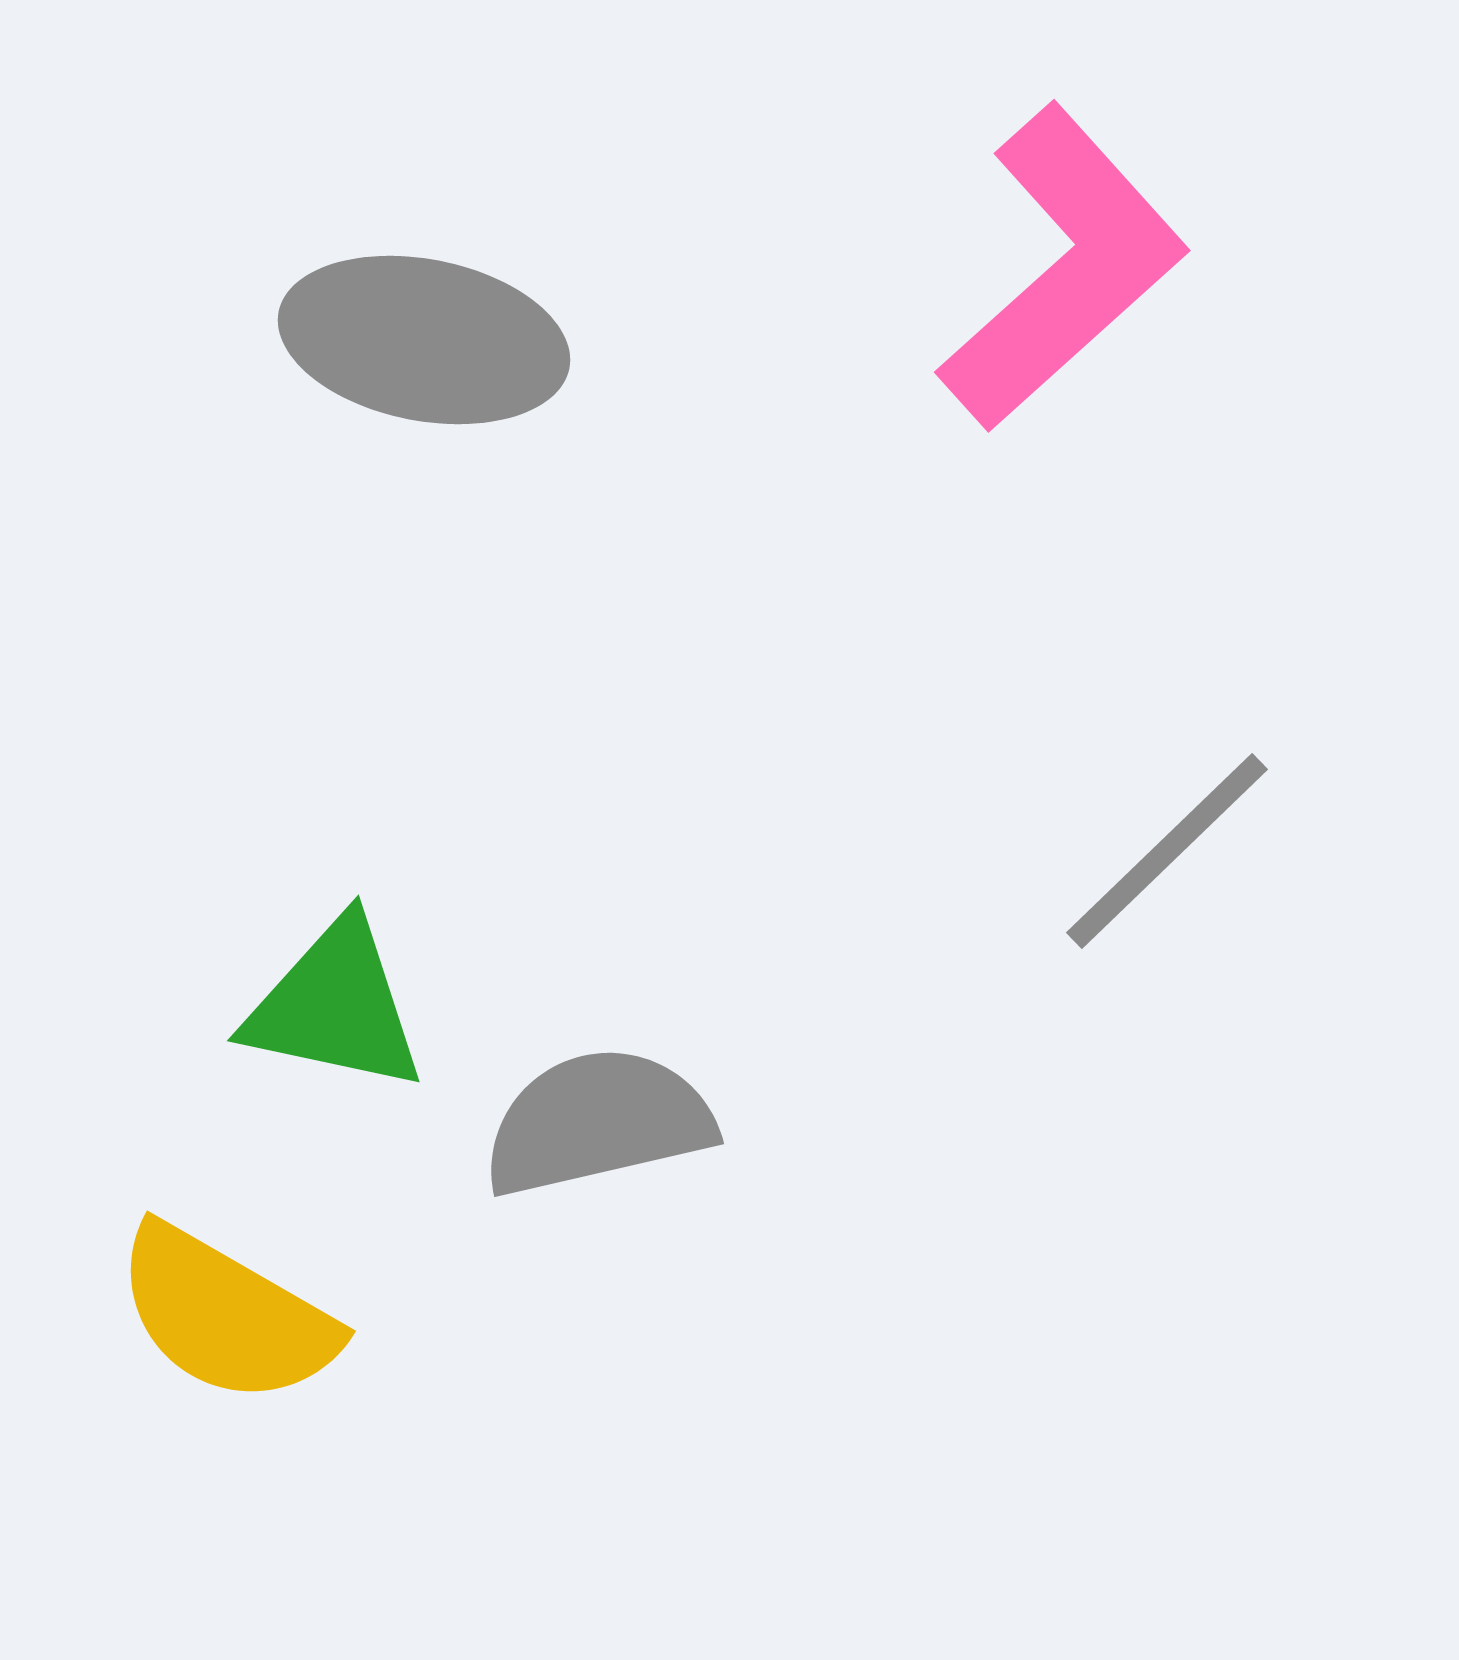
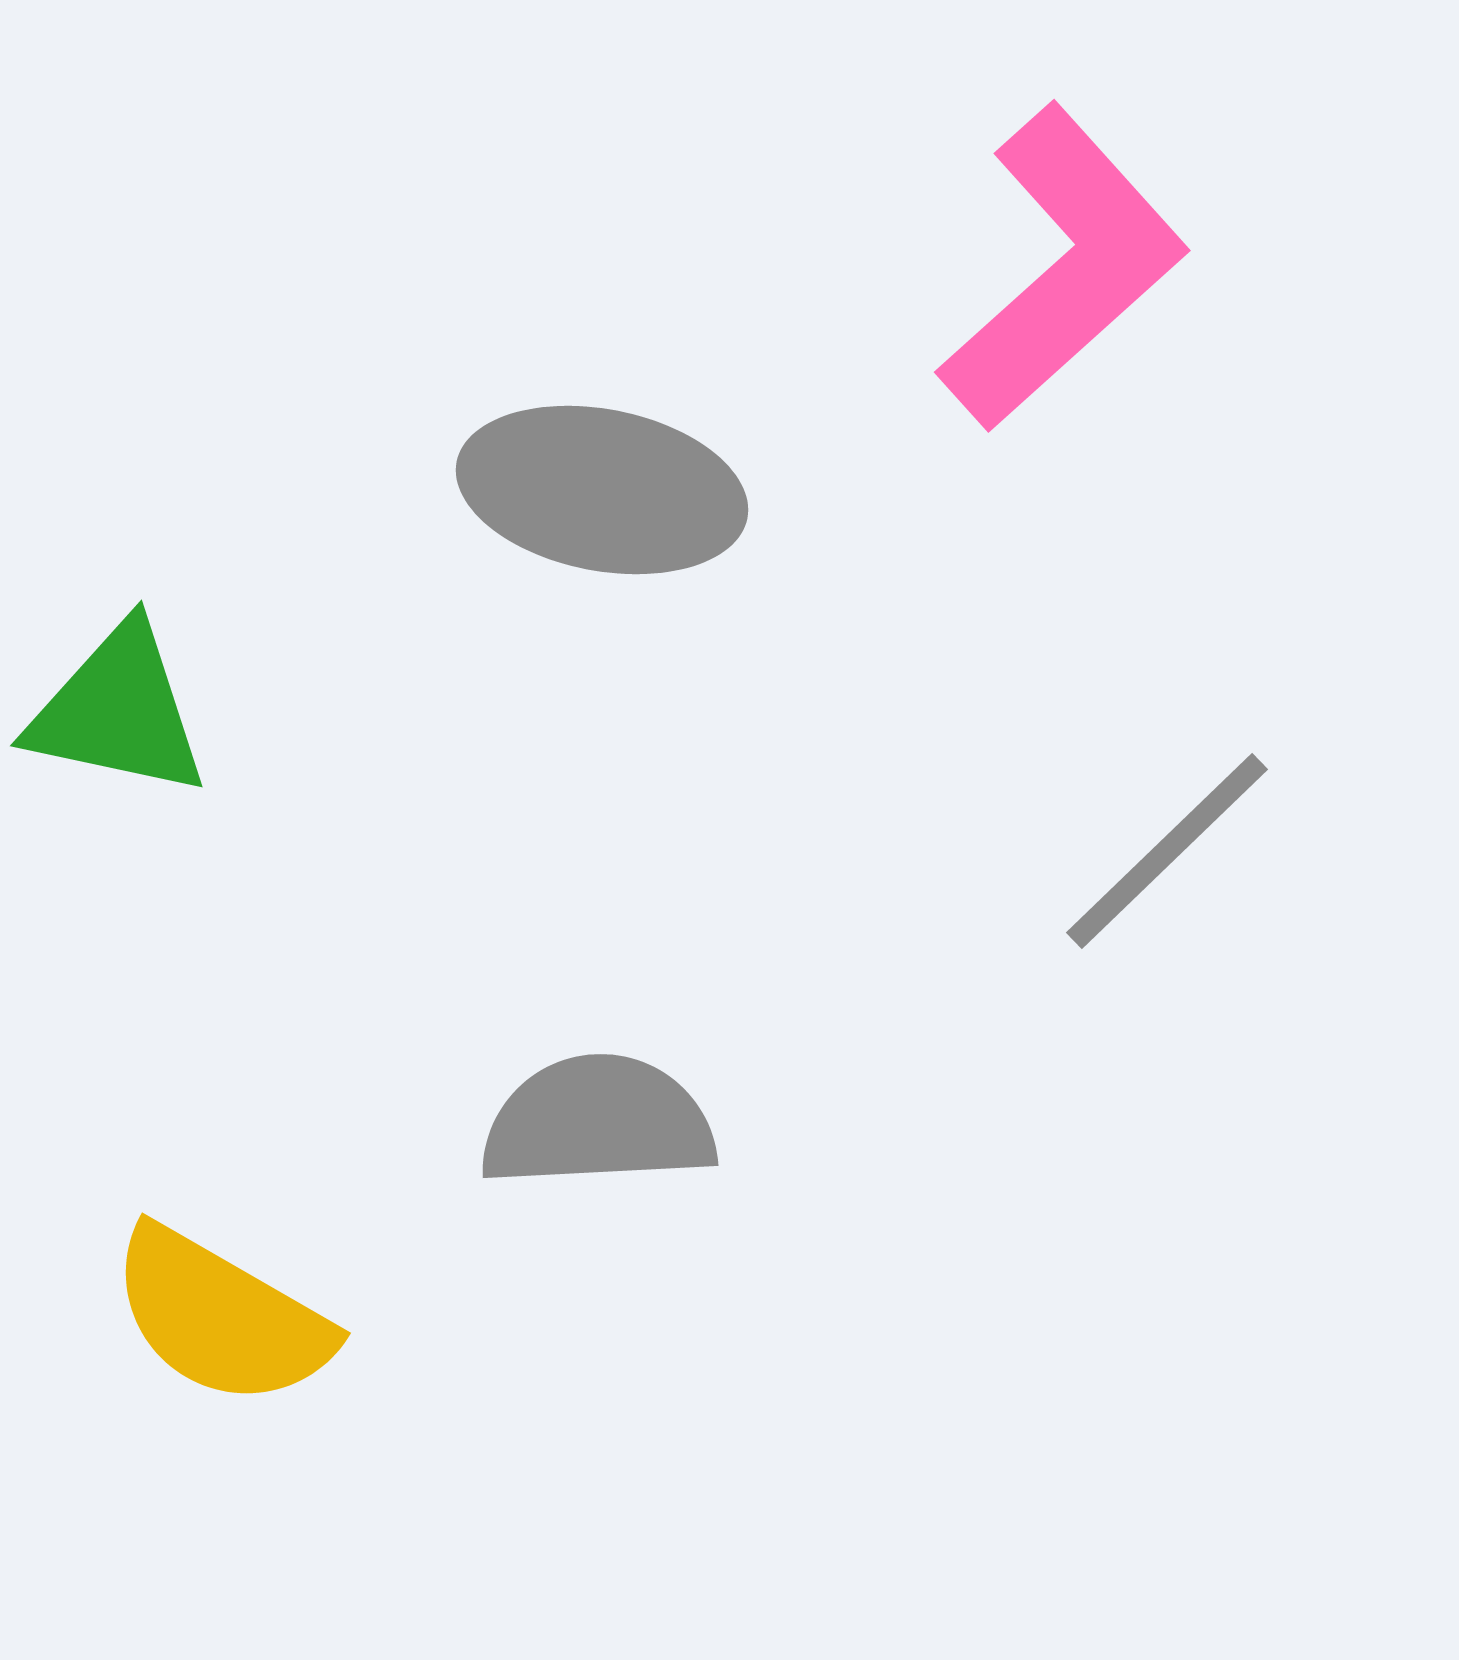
gray ellipse: moved 178 px right, 150 px down
green triangle: moved 217 px left, 295 px up
gray semicircle: rotated 10 degrees clockwise
yellow semicircle: moved 5 px left, 2 px down
